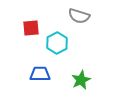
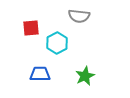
gray semicircle: rotated 10 degrees counterclockwise
green star: moved 4 px right, 4 px up
